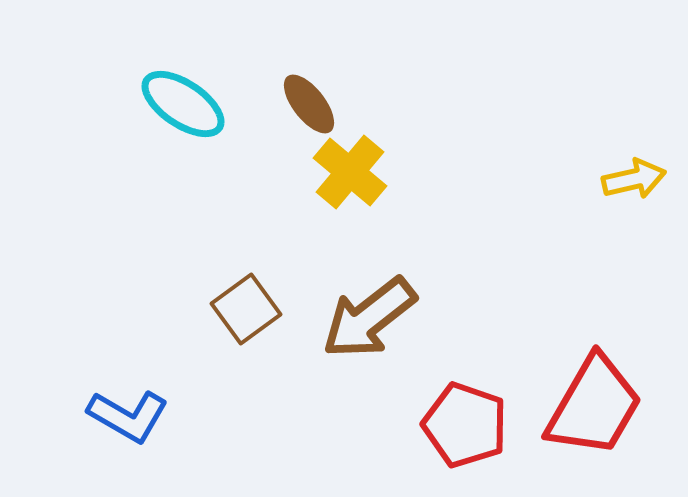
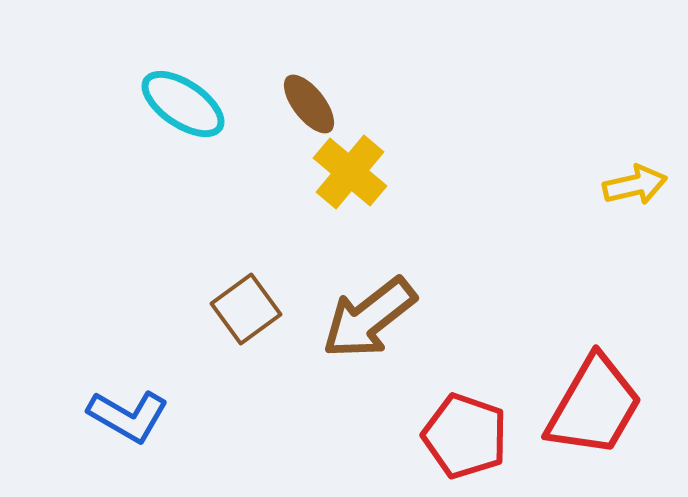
yellow arrow: moved 1 px right, 6 px down
red pentagon: moved 11 px down
